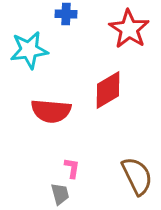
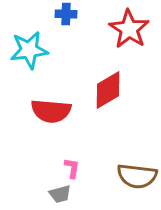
brown semicircle: rotated 123 degrees clockwise
gray trapezoid: rotated 90 degrees clockwise
